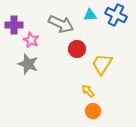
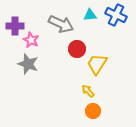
purple cross: moved 1 px right, 1 px down
yellow trapezoid: moved 5 px left
